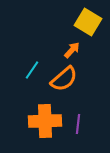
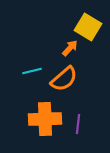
yellow square: moved 5 px down
orange arrow: moved 2 px left, 2 px up
cyan line: moved 1 px down; rotated 42 degrees clockwise
orange cross: moved 2 px up
